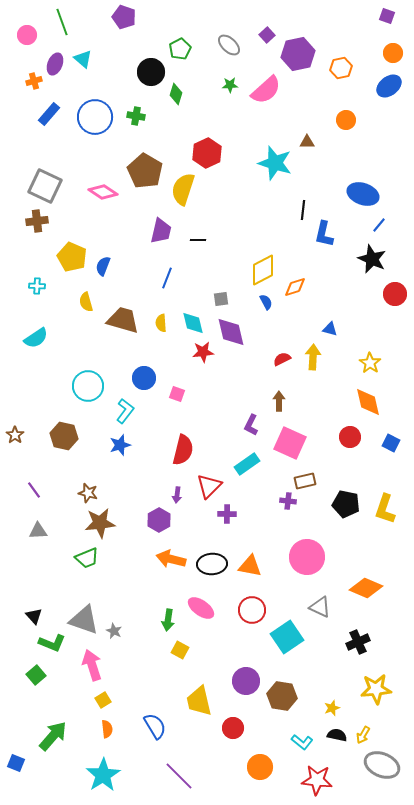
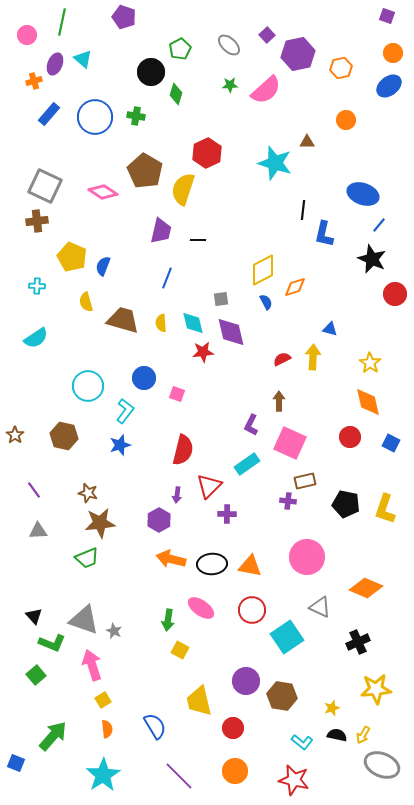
green line at (62, 22): rotated 32 degrees clockwise
orange circle at (260, 767): moved 25 px left, 4 px down
red star at (317, 780): moved 23 px left; rotated 8 degrees clockwise
